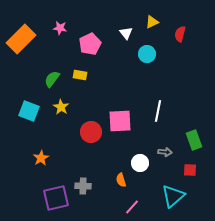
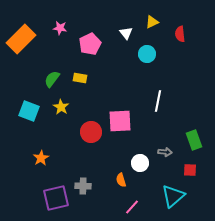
red semicircle: rotated 21 degrees counterclockwise
yellow rectangle: moved 3 px down
white line: moved 10 px up
